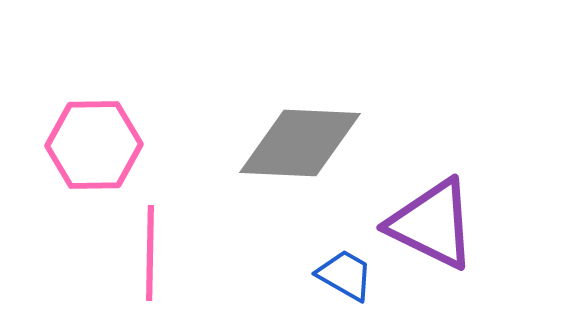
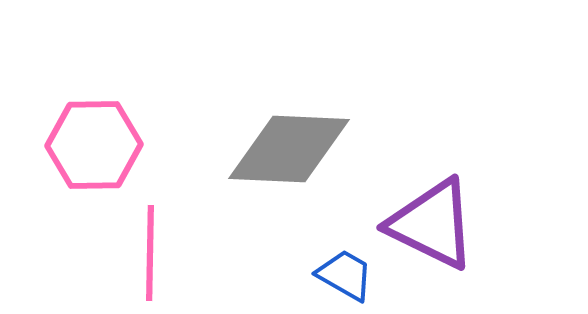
gray diamond: moved 11 px left, 6 px down
